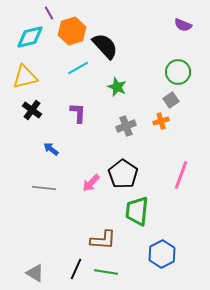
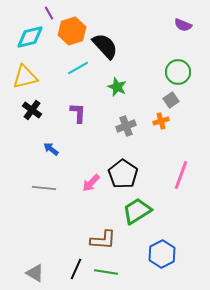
green trapezoid: rotated 52 degrees clockwise
